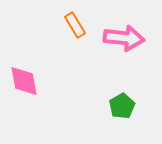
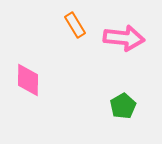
pink diamond: moved 4 px right, 1 px up; rotated 12 degrees clockwise
green pentagon: moved 1 px right
